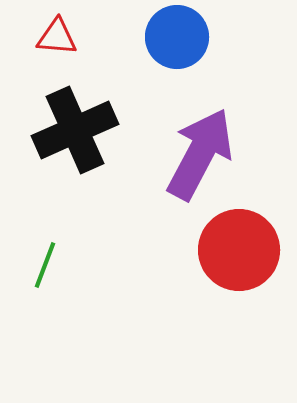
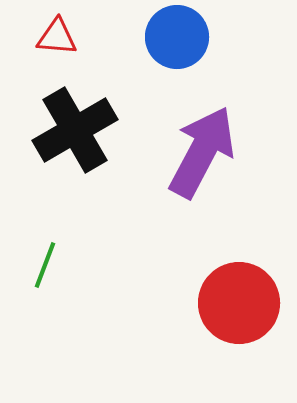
black cross: rotated 6 degrees counterclockwise
purple arrow: moved 2 px right, 2 px up
red circle: moved 53 px down
